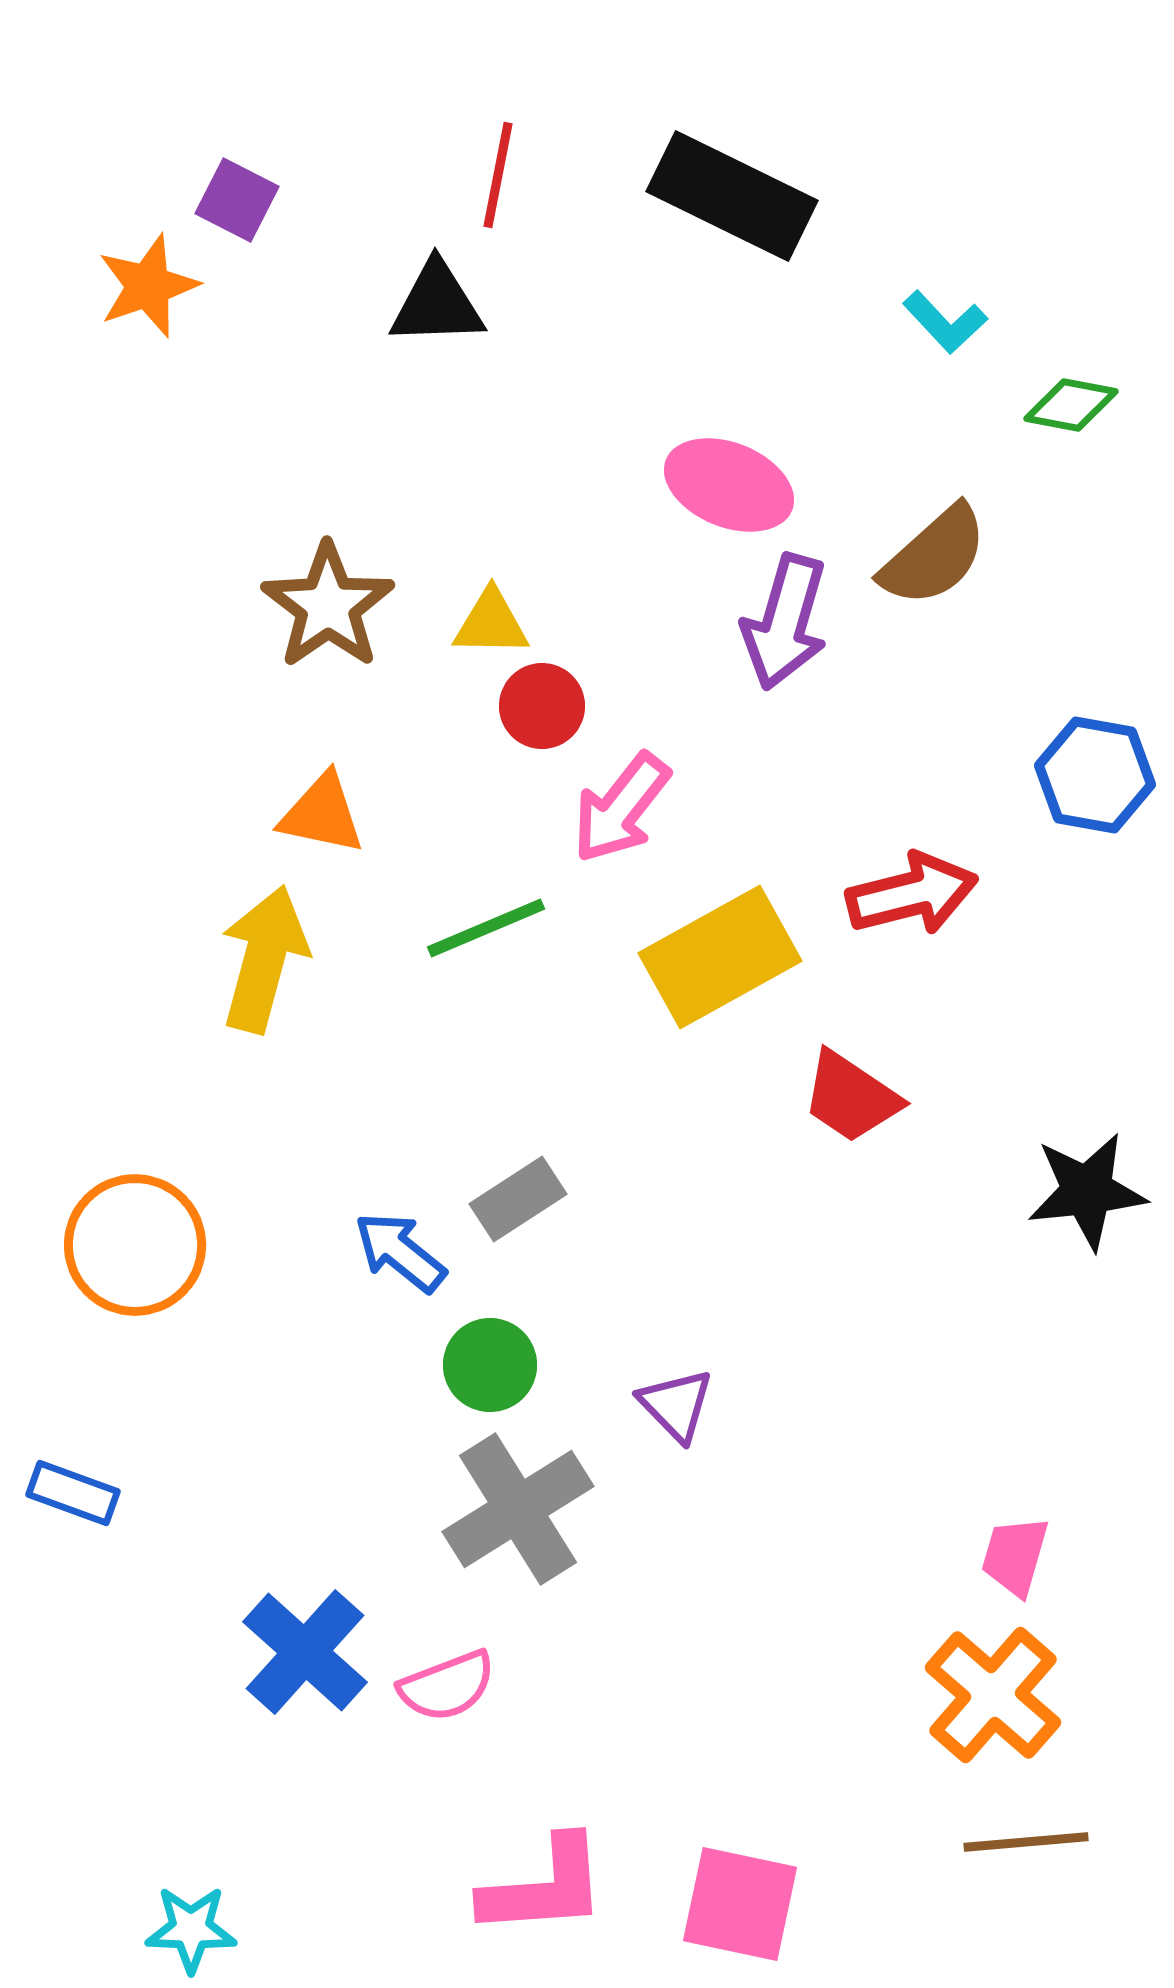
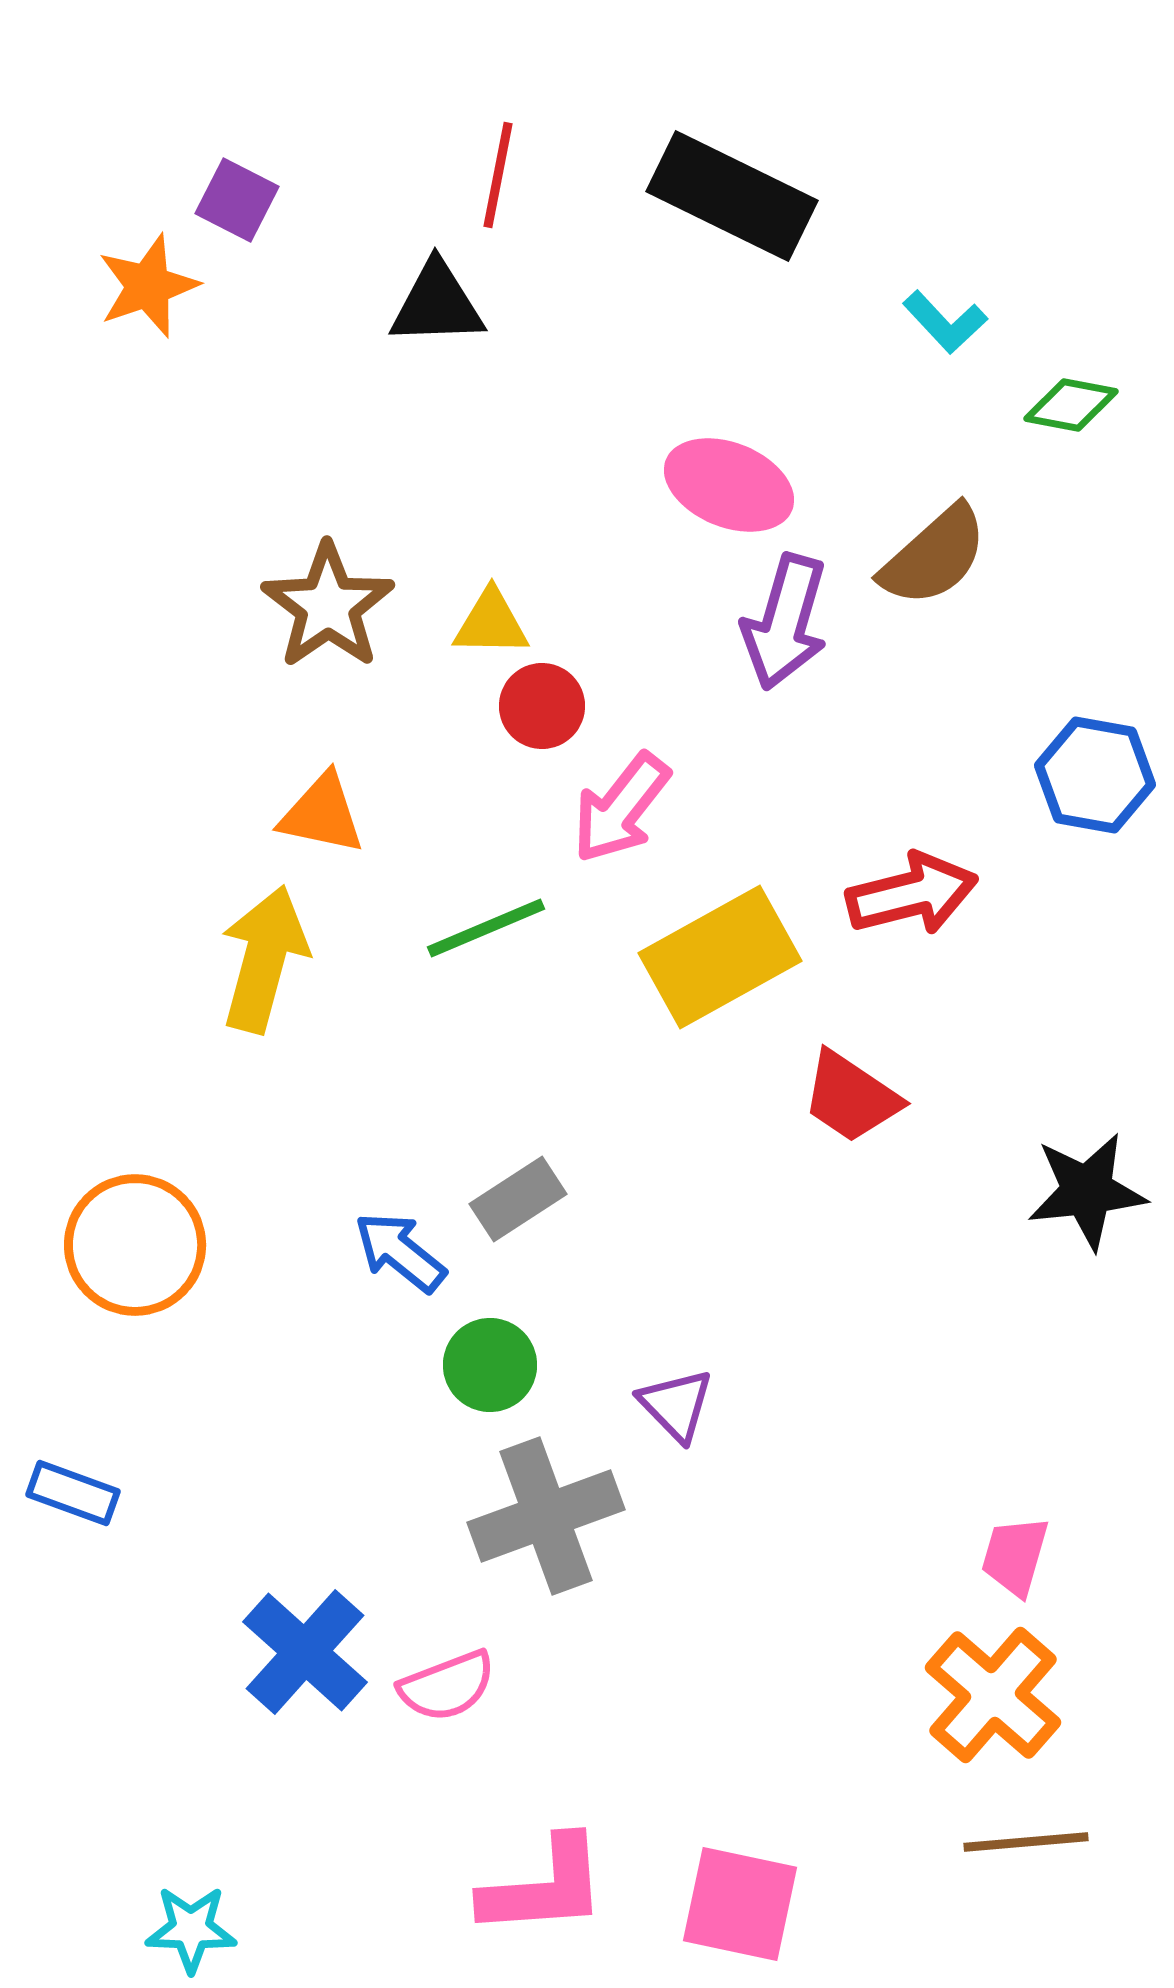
gray cross: moved 28 px right, 7 px down; rotated 12 degrees clockwise
